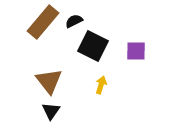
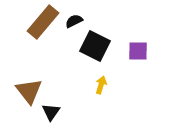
black square: moved 2 px right
purple square: moved 2 px right
brown triangle: moved 20 px left, 10 px down
black triangle: moved 1 px down
